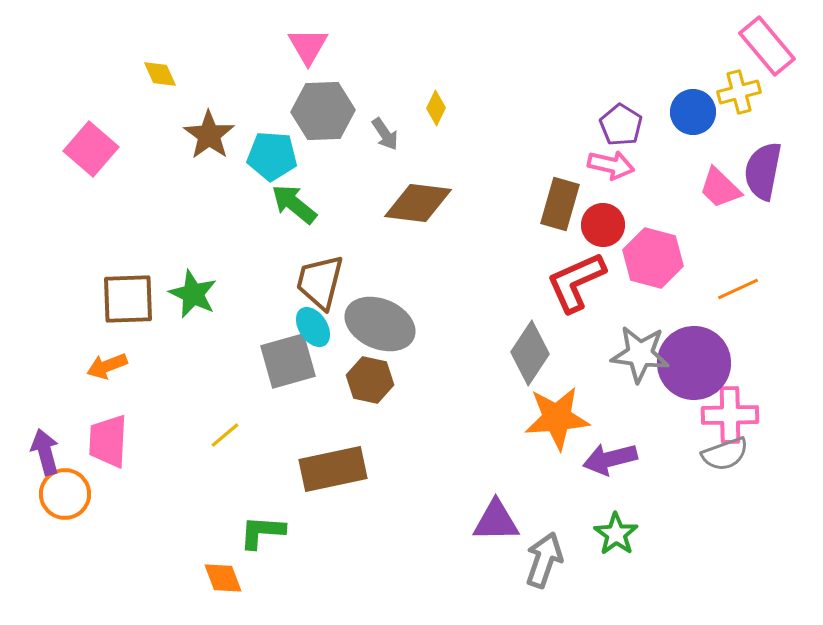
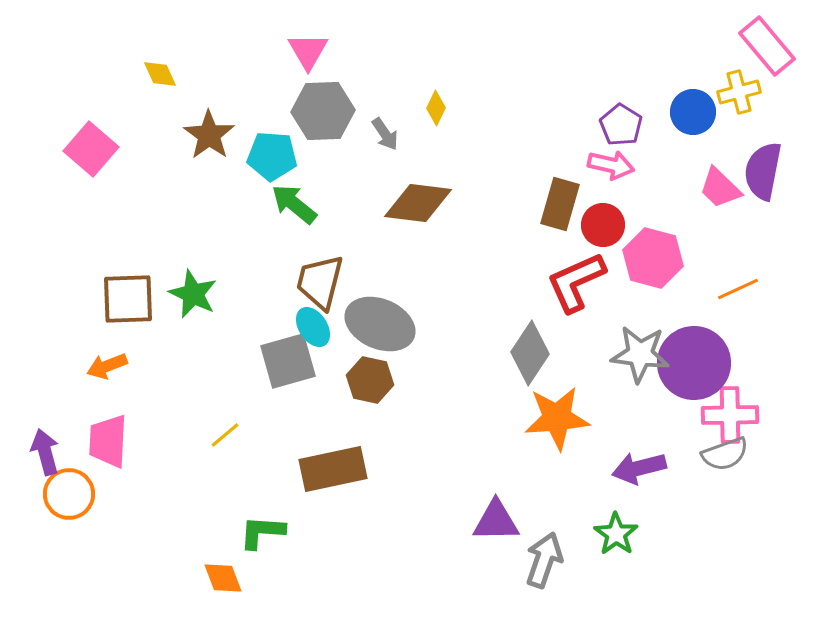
pink triangle at (308, 46): moved 5 px down
purple arrow at (610, 459): moved 29 px right, 9 px down
orange circle at (65, 494): moved 4 px right
